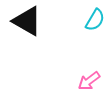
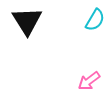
black triangle: rotated 28 degrees clockwise
